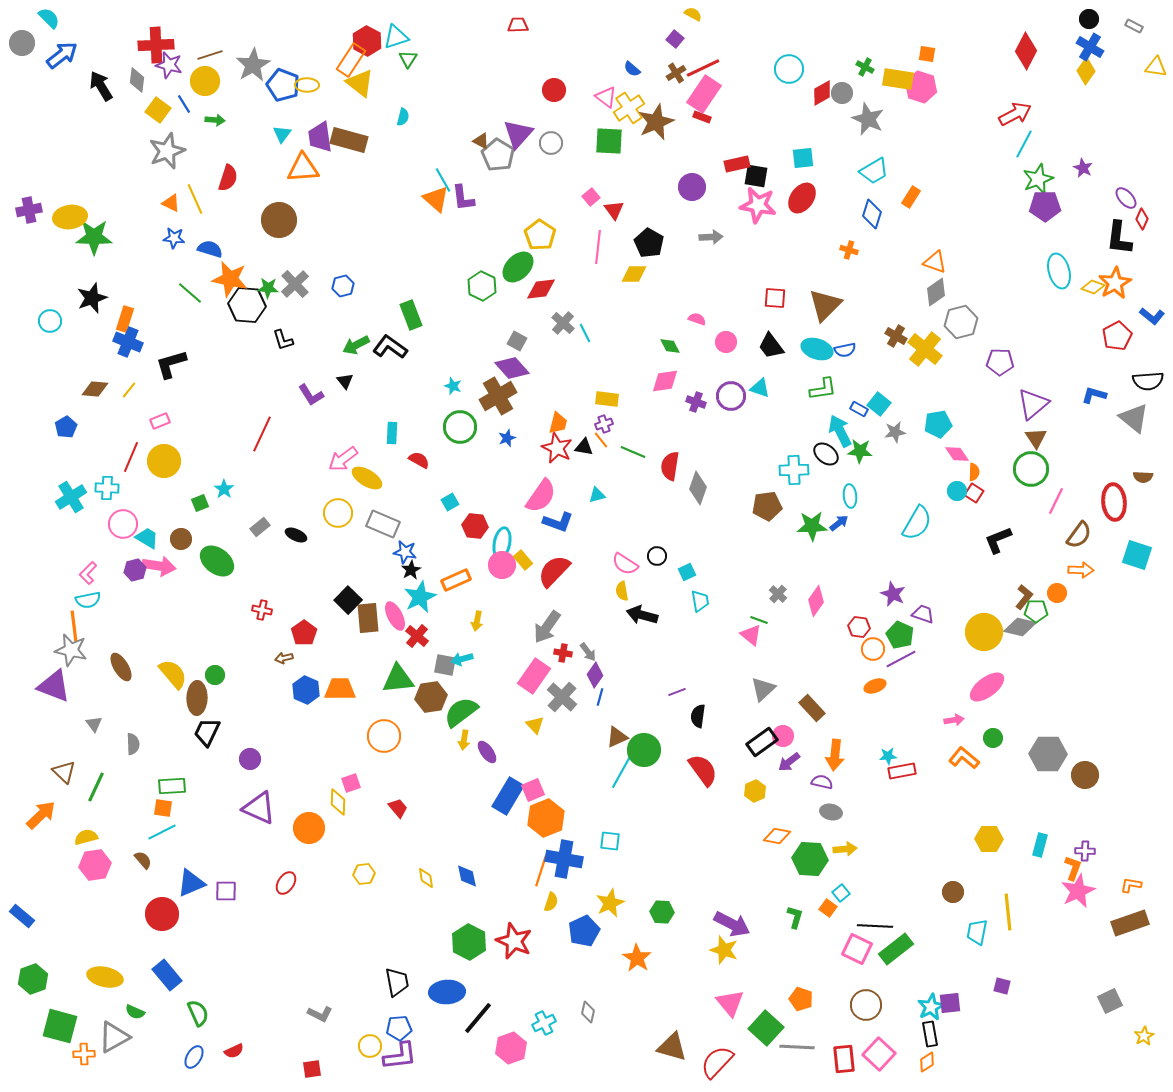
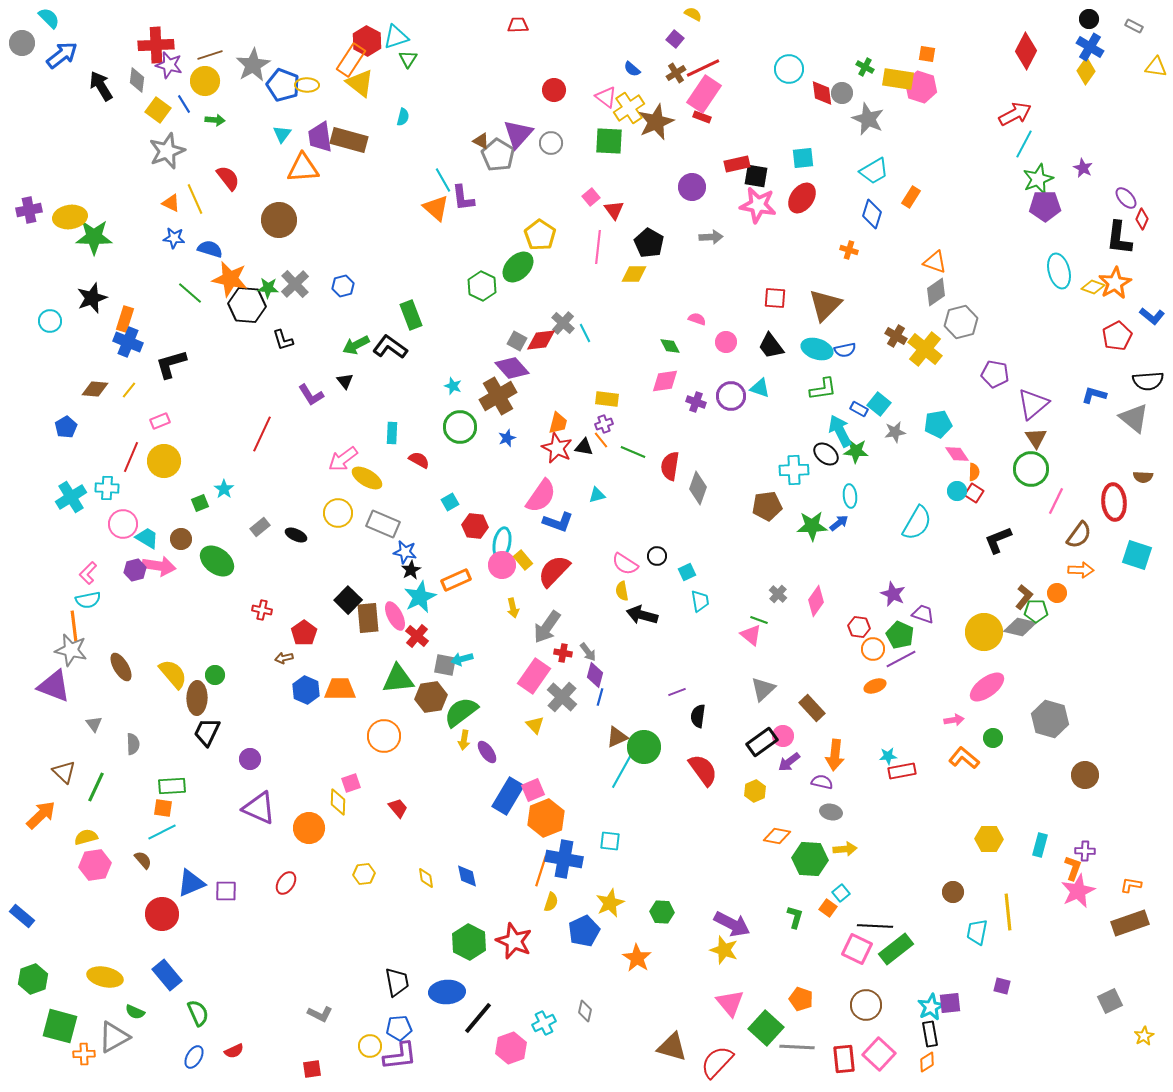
red diamond at (822, 93): rotated 68 degrees counterclockwise
red semicircle at (228, 178): rotated 56 degrees counterclockwise
orange triangle at (436, 199): moved 9 px down
red diamond at (541, 289): moved 51 px down
purple pentagon at (1000, 362): moved 5 px left, 12 px down; rotated 8 degrees clockwise
green star at (860, 451): moved 4 px left
yellow arrow at (477, 621): moved 36 px right, 13 px up; rotated 24 degrees counterclockwise
purple diamond at (595, 675): rotated 20 degrees counterclockwise
green circle at (644, 750): moved 3 px up
gray hexagon at (1048, 754): moved 2 px right, 35 px up; rotated 15 degrees clockwise
gray diamond at (588, 1012): moved 3 px left, 1 px up
